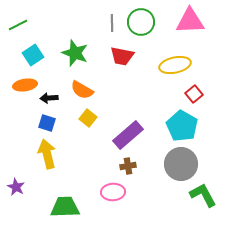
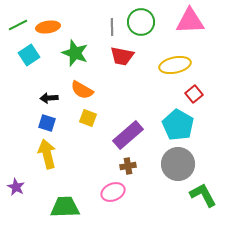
gray line: moved 4 px down
cyan square: moved 4 px left
orange ellipse: moved 23 px right, 58 px up
yellow square: rotated 18 degrees counterclockwise
cyan pentagon: moved 4 px left, 1 px up
gray circle: moved 3 px left
pink ellipse: rotated 20 degrees counterclockwise
